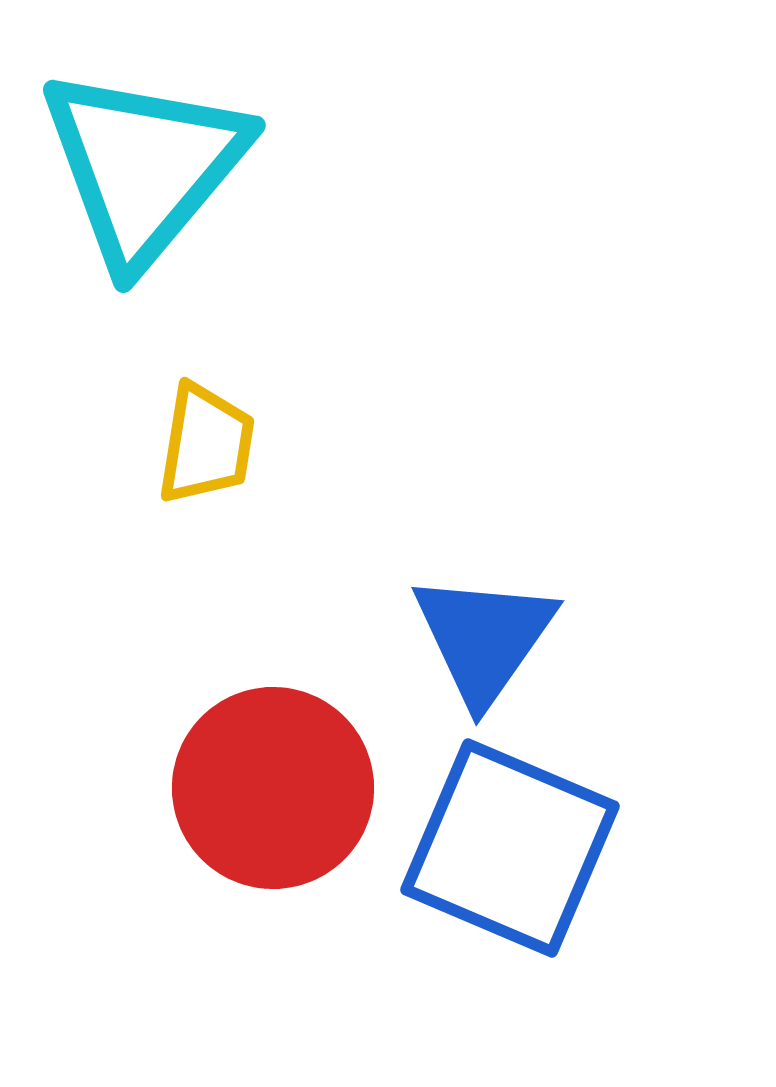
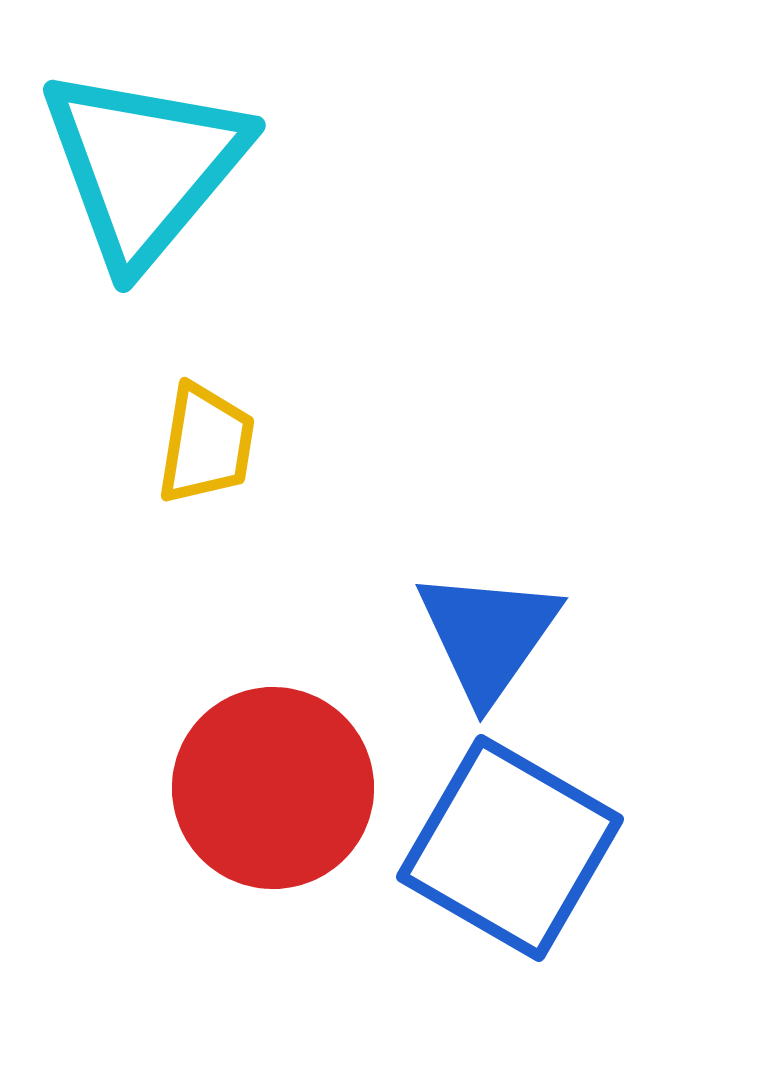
blue triangle: moved 4 px right, 3 px up
blue square: rotated 7 degrees clockwise
